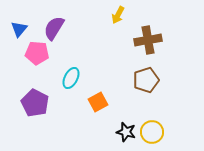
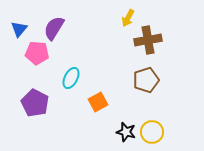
yellow arrow: moved 10 px right, 3 px down
